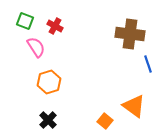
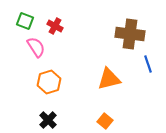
orange triangle: moved 25 px left, 27 px up; rotated 50 degrees counterclockwise
